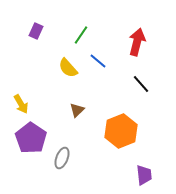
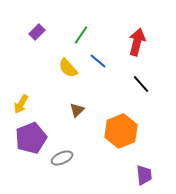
purple rectangle: moved 1 px right, 1 px down; rotated 21 degrees clockwise
yellow arrow: rotated 60 degrees clockwise
purple pentagon: rotated 16 degrees clockwise
gray ellipse: rotated 45 degrees clockwise
